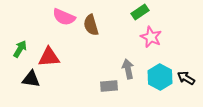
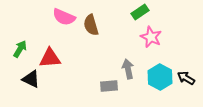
red triangle: moved 1 px right, 1 px down
black triangle: rotated 18 degrees clockwise
